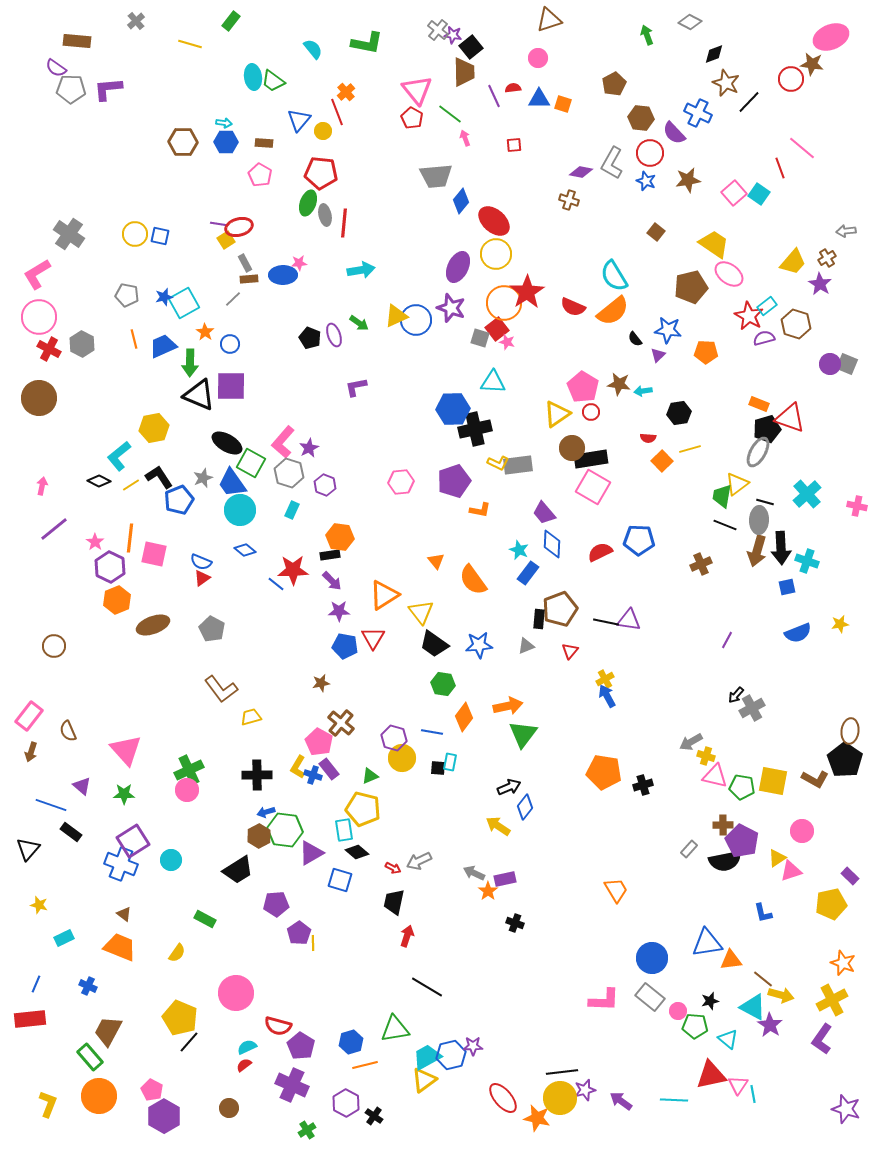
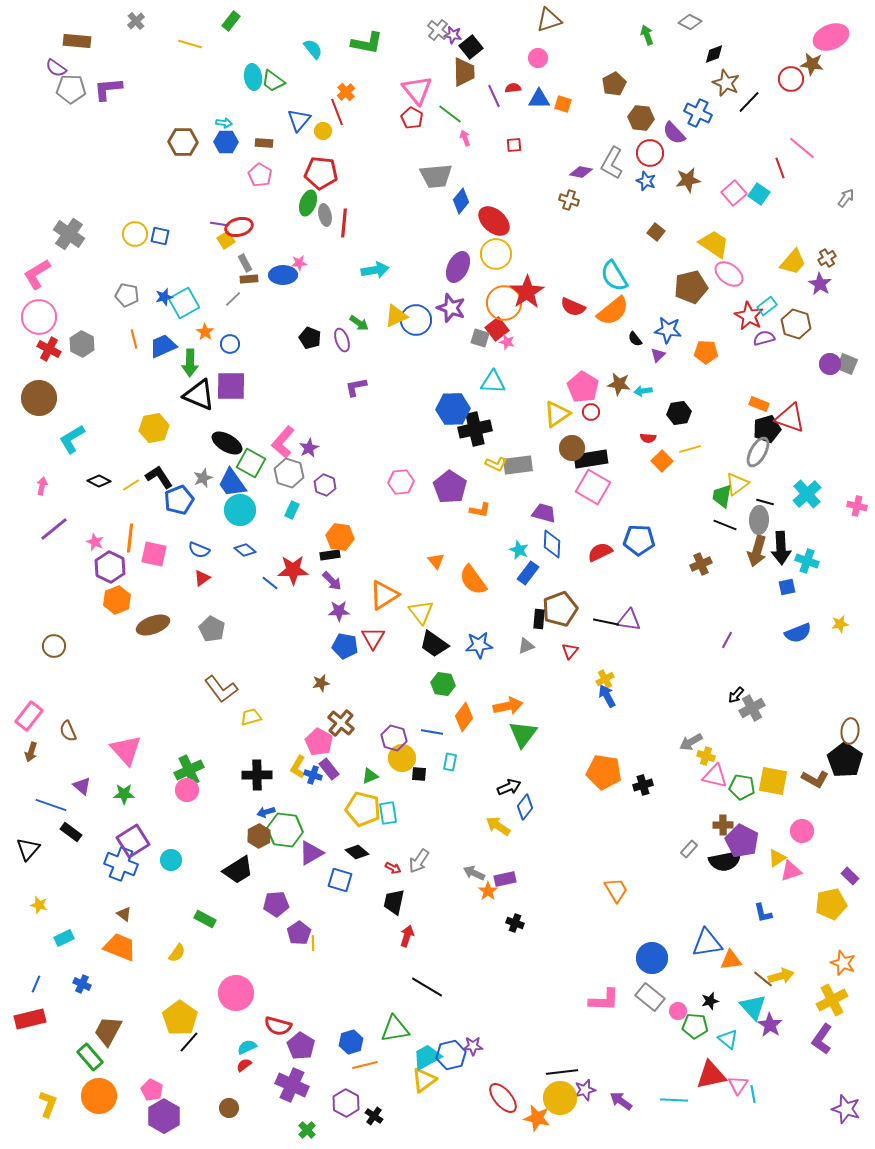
gray arrow at (846, 231): moved 33 px up; rotated 132 degrees clockwise
cyan arrow at (361, 270): moved 14 px right
purple ellipse at (334, 335): moved 8 px right, 5 px down
cyan L-shape at (119, 456): moved 47 px left, 17 px up; rotated 8 degrees clockwise
yellow L-shape at (498, 463): moved 2 px left, 1 px down
purple pentagon at (454, 481): moved 4 px left, 6 px down; rotated 20 degrees counterclockwise
purple trapezoid at (544, 513): rotated 145 degrees clockwise
pink star at (95, 542): rotated 12 degrees counterclockwise
blue semicircle at (201, 562): moved 2 px left, 12 px up
blue line at (276, 584): moved 6 px left, 1 px up
black square at (438, 768): moved 19 px left, 6 px down
cyan rectangle at (344, 830): moved 44 px right, 17 px up
gray arrow at (419, 861): rotated 30 degrees counterclockwise
blue cross at (88, 986): moved 6 px left, 2 px up
yellow arrow at (781, 995): moved 19 px up; rotated 30 degrees counterclockwise
cyan triangle at (753, 1007): rotated 20 degrees clockwise
yellow pentagon at (180, 1018): rotated 12 degrees clockwise
red rectangle at (30, 1019): rotated 8 degrees counterclockwise
green cross at (307, 1130): rotated 12 degrees counterclockwise
